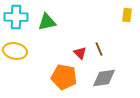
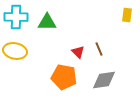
green triangle: rotated 12 degrees clockwise
red triangle: moved 2 px left, 1 px up
gray diamond: moved 2 px down
